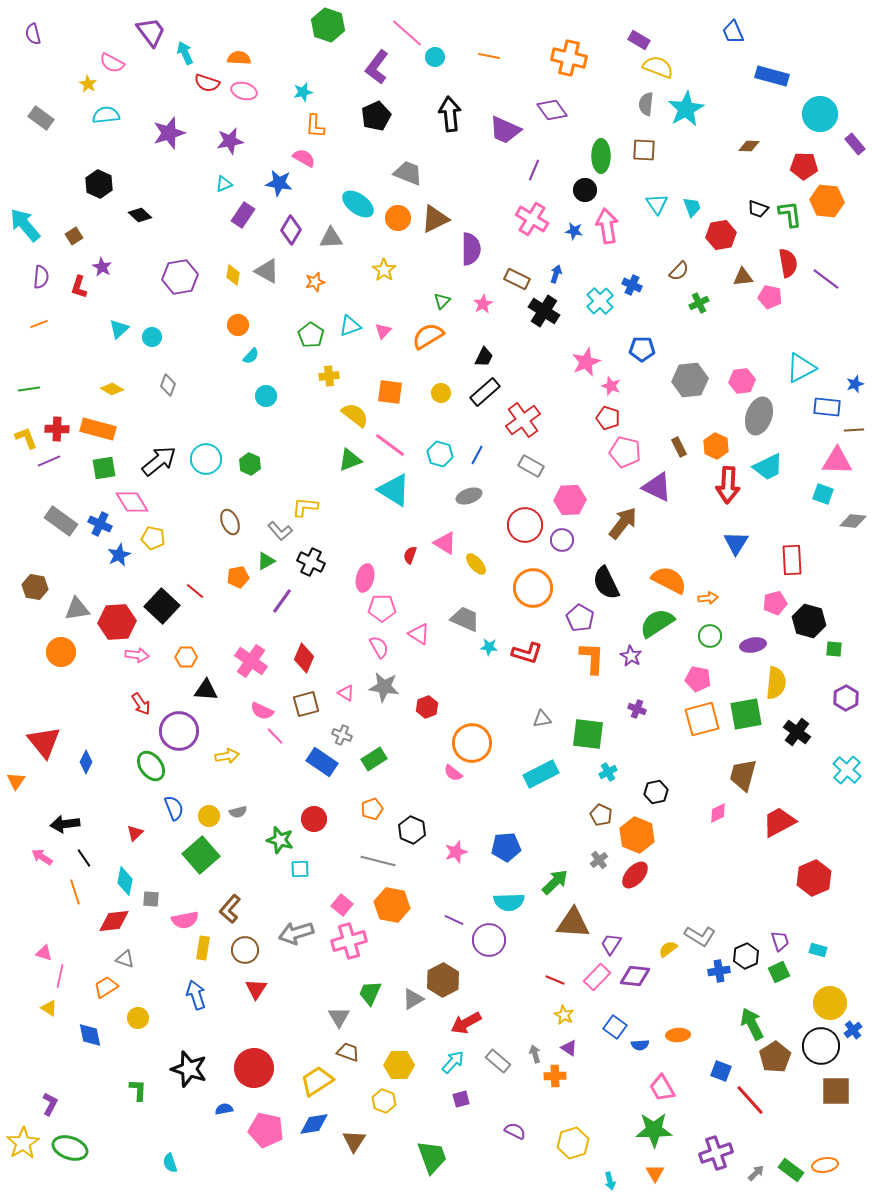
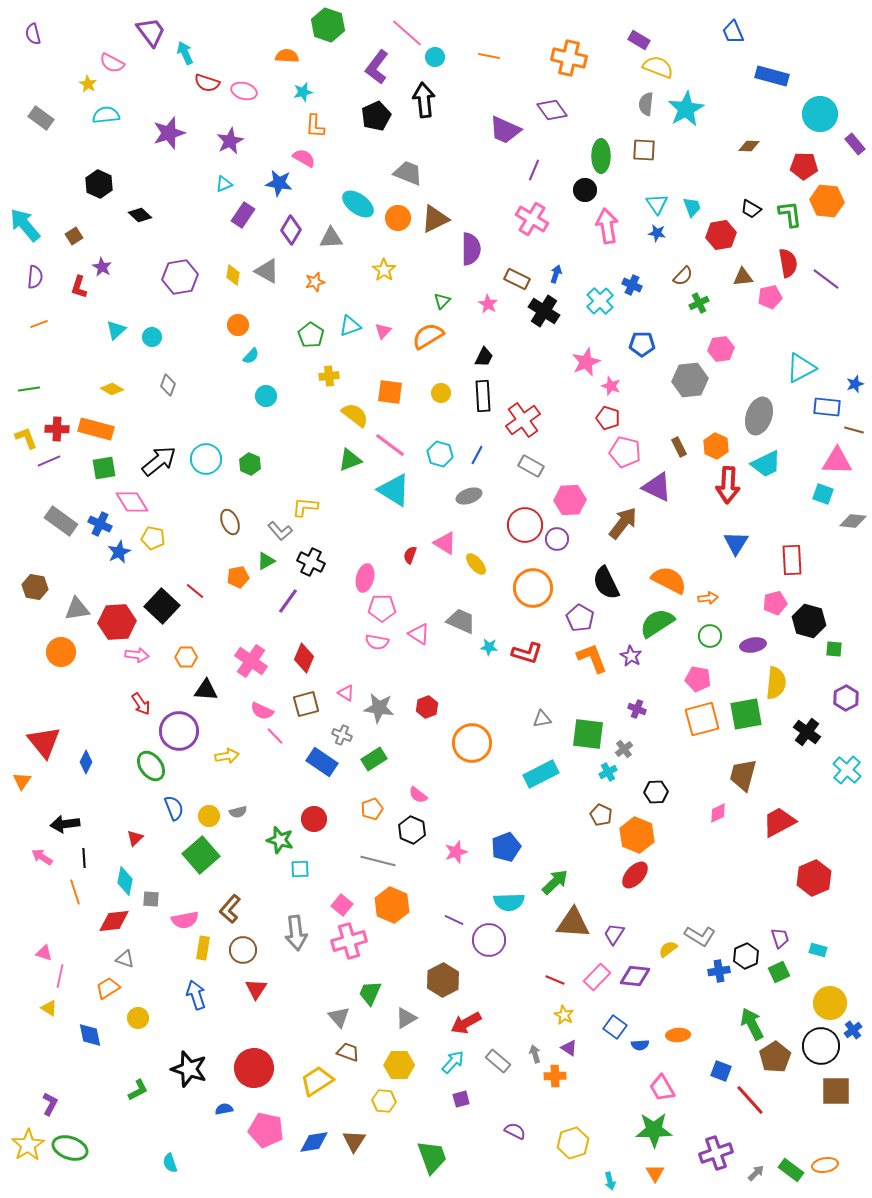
orange semicircle at (239, 58): moved 48 px right, 2 px up
black arrow at (450, 114): moved 26 px left, 14 px up
purple star at (230, 141): rotated 16 degrees counterclockwise
black trapezoid at (758, 209): moved 7 px left; rotated 10 degrees clockwise
blue star at (574, 231): moved 83 px right, 2 px down
brown semicircle at (679, 271): moved 4 px right, 5 px down
purple semicircle at (41, 277): moved 6 px left
pink pentagon at (770, 297): rotated 25 degrees counterclockwise
pink star at (483, 304): moved 5 px right; rotated 12 degrees counterclockwise
cyan triangle at (119, 329): moved 3 px left, 1 px down
blue pentagon at (642, 349): moved 5 px up
pink hexagon at (742, 381): moved 21 px left, 32 px up
black rectangle at (485, 392): moved 2 px left, 4 px down; rotated 52 degrees counterclockwise
orange rectangle at (98, 429): moved 2 px left
brown line at (854, 430): rotated 18 degrees clockwise
cyan trapezoid at (768, 467): moved 2 px left, 3 px up
purple circle at (562, 540): moved 5 px left, 1 px up
blue star at (119, 555): moved 3 px up
purple line at (282, 601): moved 6 px right
gray trapezoid at (465, 619): moved 4 px left, 2 px down
pink semicircle at (379, 647): moved 2 px left, 5 px up; rotated 130 degrees clockwise
orange L-shape at (592, 658): rotated 24 degrees counterclockwise
gray star at (384, 687): moved 5 px left, 21 px down
black cross at (797, 732): moved 10 px right
pink semicircle at (453, 773): moved 35 px left, 22 px down
orange triangle at (16, 781): moved 6 px right
black hexagon at (656, 792): rotated 10 degrees clockwise
red triangle at (135, 833): moved 5 px down
blue pentagon at (506, 847): rotated 16 degrees counterclockwise
black line at (84, 858): rotated 30 degrees clockwise
gray cross at (599, 860): moved 25 px right, 111 px up
orange hexagon at (392, 905): rotated 12 degrees clockwise
gray arrow at (296, 933): rotated 80 degrees counterclockwise
purple trapezoid at (780, 941): moved 3 px up
purple trapezoid at (611, 944): moved 3 px right, 10 px up
brown circle at (245, 950): moved 2 px left
orange trapezoid at (106, 987): moved 2 px right, 1 px down
gray triangle at (413, 999): moved 7 px left, 19 px down
gray triangle at (339, 1017): rotated 10 degrees counterclockwise
green L-shape at (138, 1090): rotated 60 degrees clockwise
yellow hexagon at (384, 1101): rotated 15 degrees counterclockwise
blue diamond at (314, 1124): moved 18 px down
yellow star at (23, 1143): moved 5 px right, 2 px down
